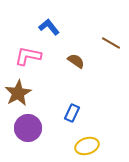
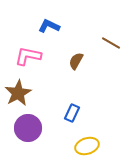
blue L-shape: moved 1 px up; rotated 25 degrees counterclockwise
brown semicircle: rotated 96 degrees counterclockwise
